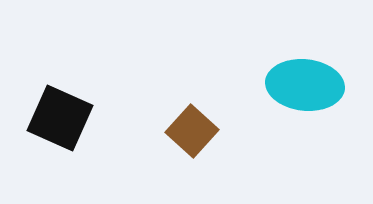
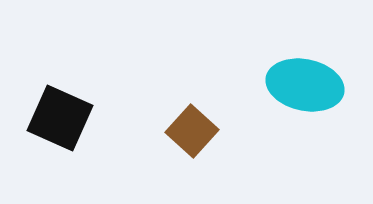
cyan ellipse: rotated 6 degrees clockwise
